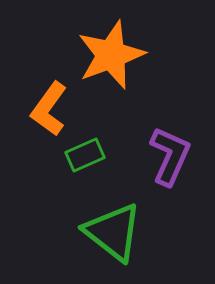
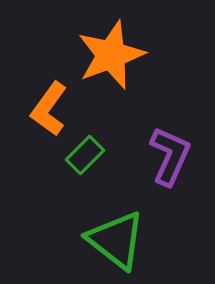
green rectangle: rotated 21 degrees counterclockwise
green triangle: moved 3 px right, 8 px down
